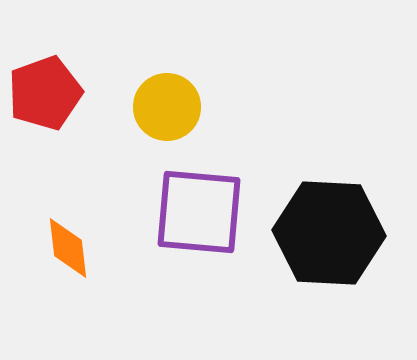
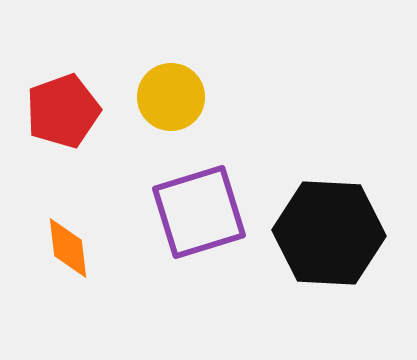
red pentagon: moved 18 px right, 18 px down
yellow circle: moved 4 px right, 10 px up
purple square: rotated 22 degrees counterclockwise
